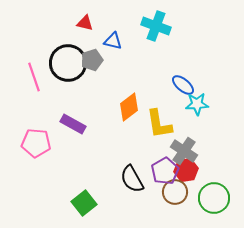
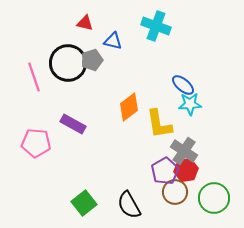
cyan star: moved 7 px left
black semicircle: moved 3 px left, 26 px down
